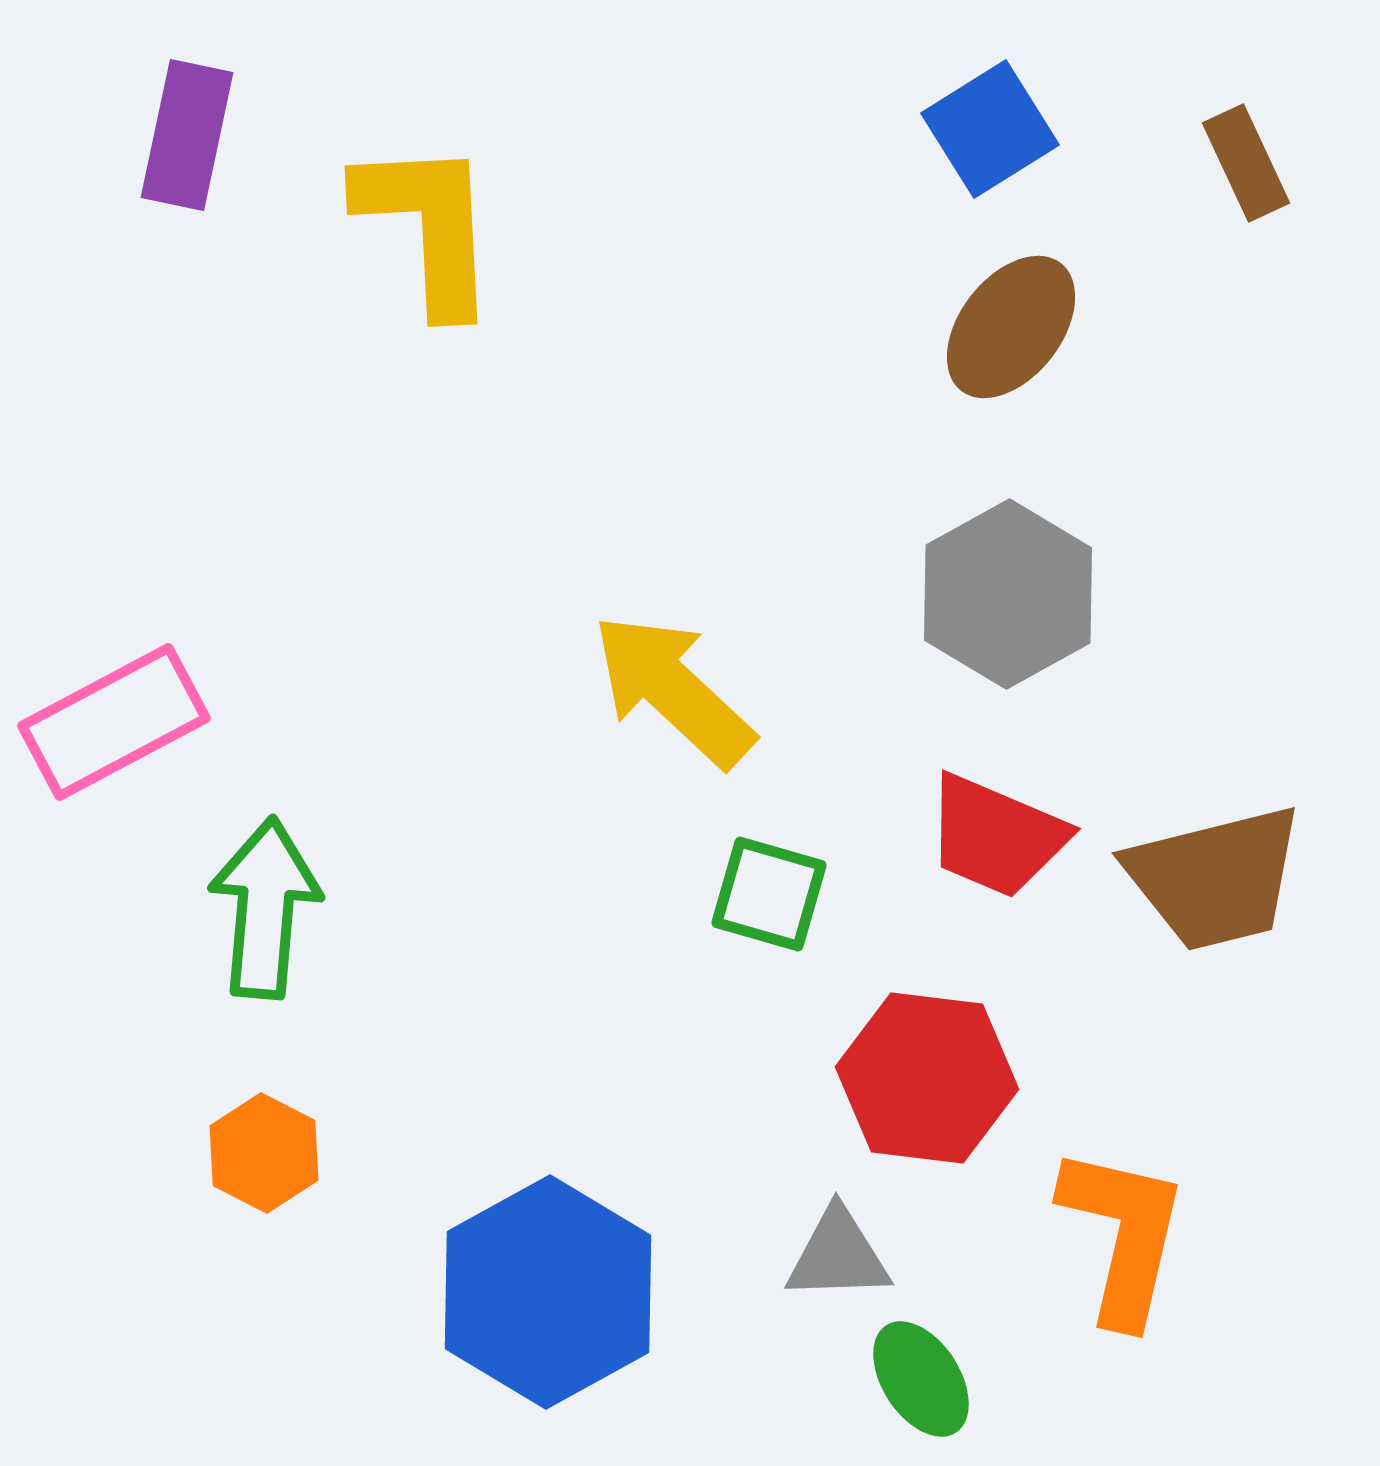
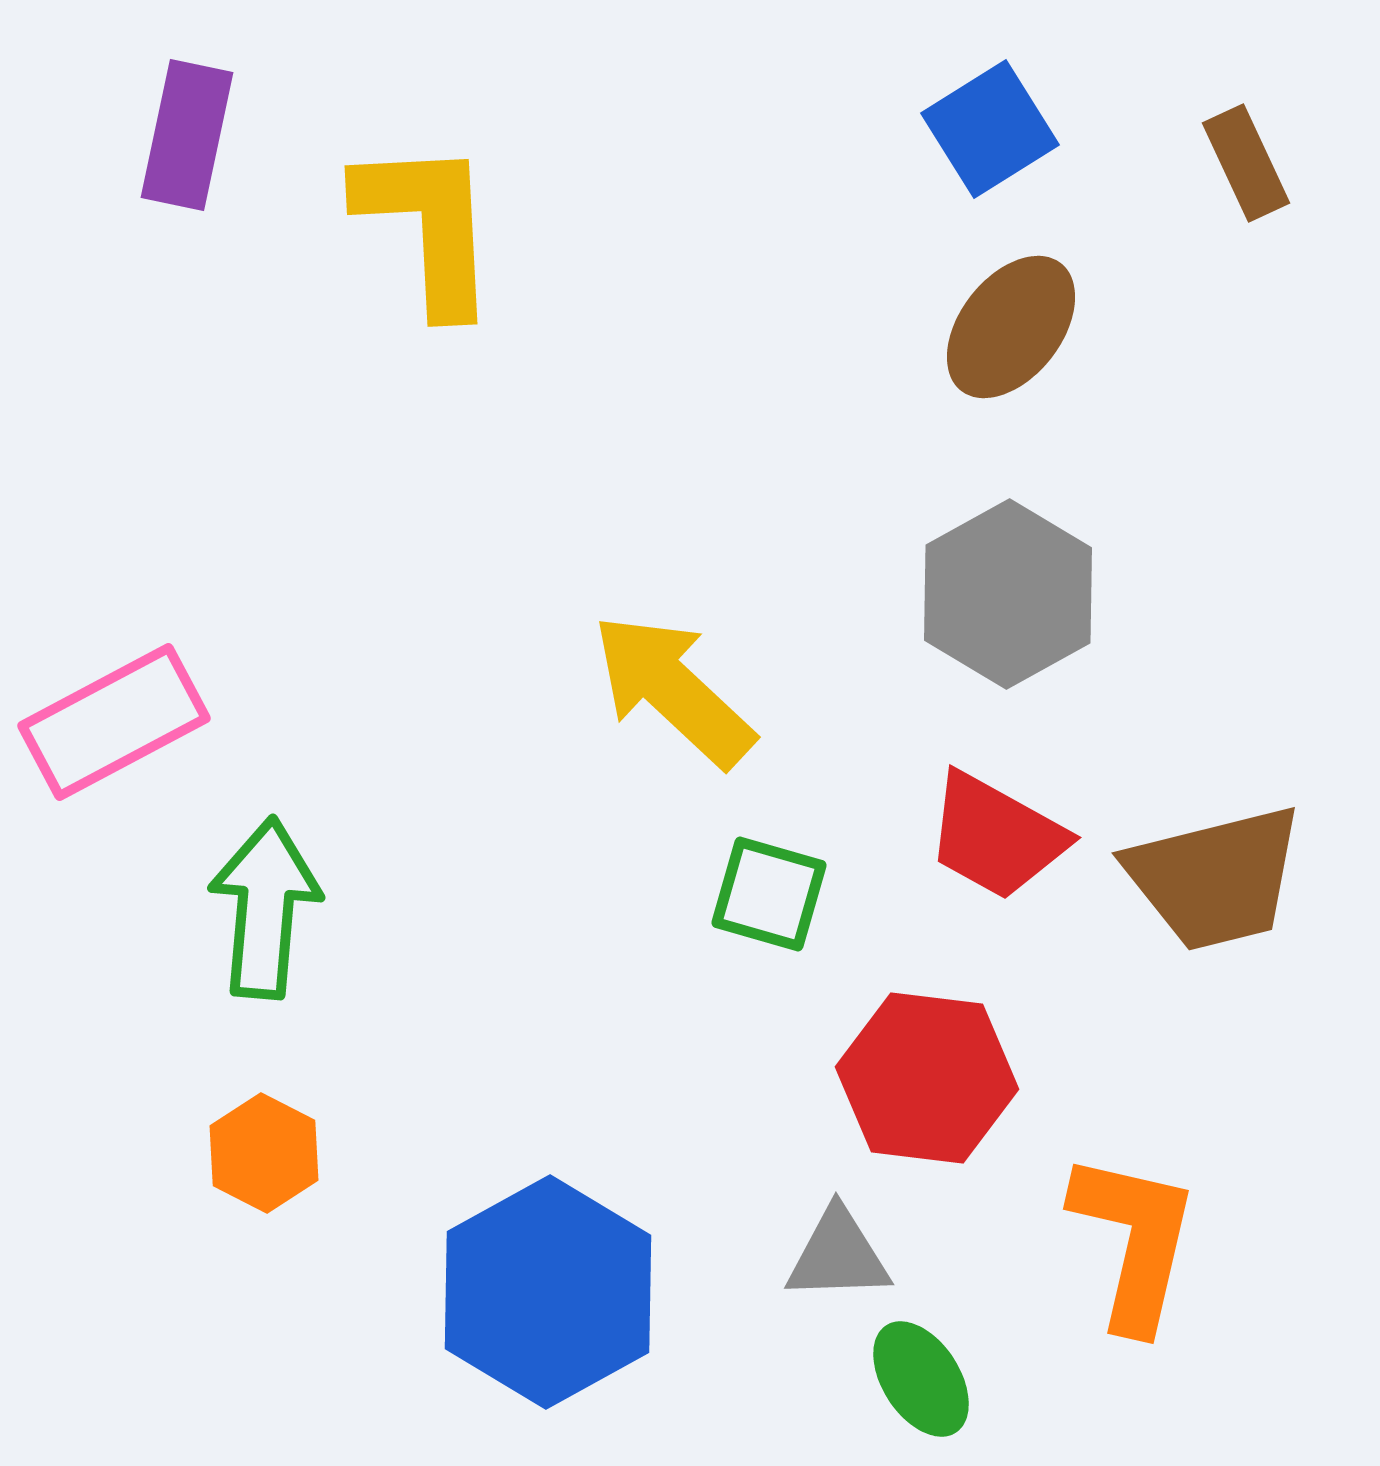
red trapezoid: rotated 6 degrees clockwise
orange L-shape: moved 11 px right, 6 px down
